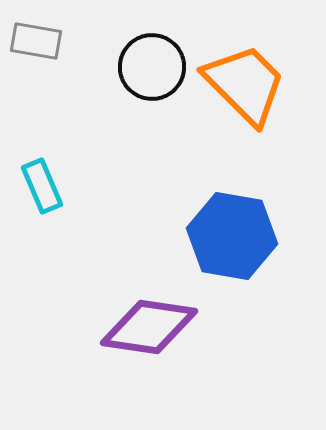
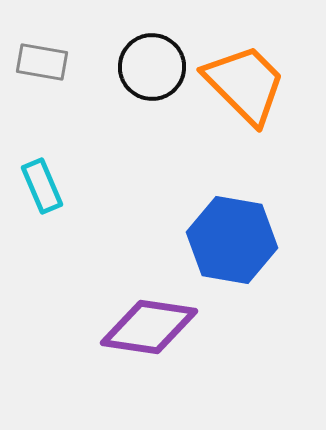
gray rectangle: moved 6 px right, 21 px down
blue hexagon: moved 4 px down
